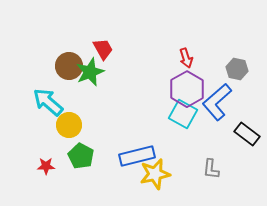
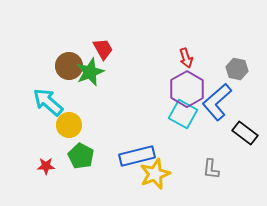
black rectangle: moved 2 px left, 1 px up
yellow star: rotated 8 degrees counterclockwise
